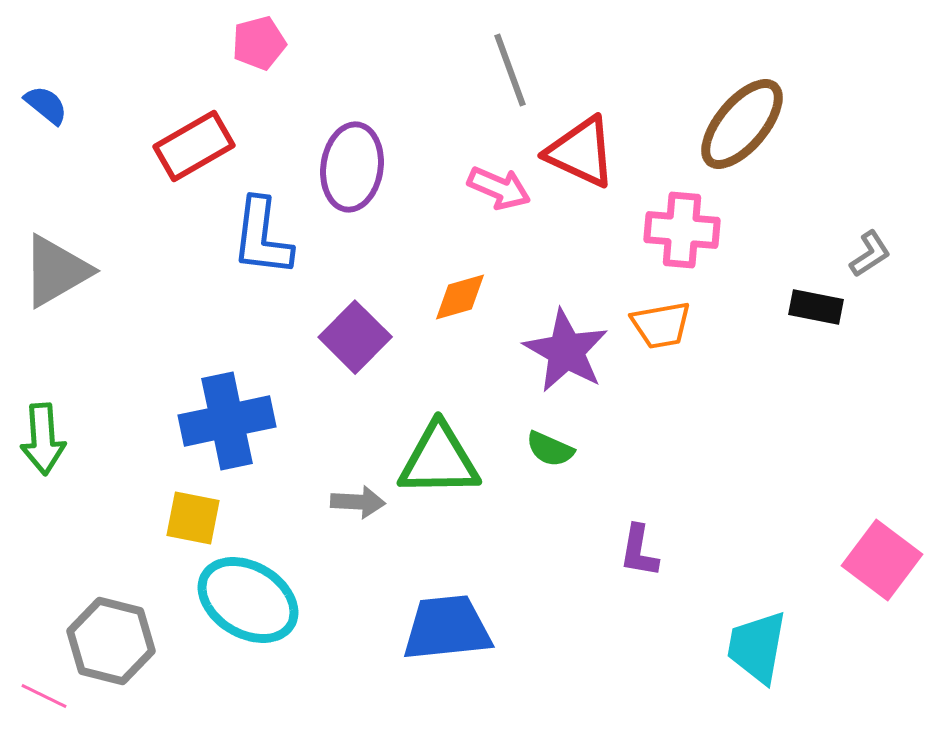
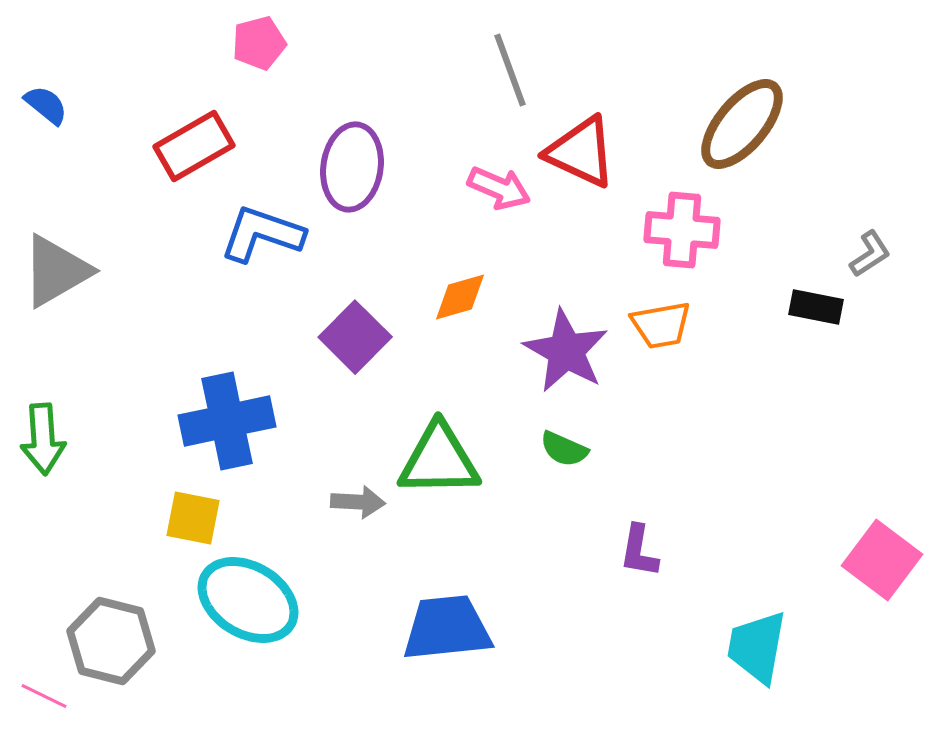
blue L-shape: moved 3 px up; rotated 102 degrees clockwise
green semicircle: moved 14 px right
